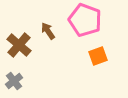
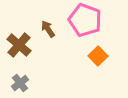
brown arrow: moved 2 px up
orange square: rotated 24 degrees counterclockwise
gray cross: moved 6 px right, 2 px down
